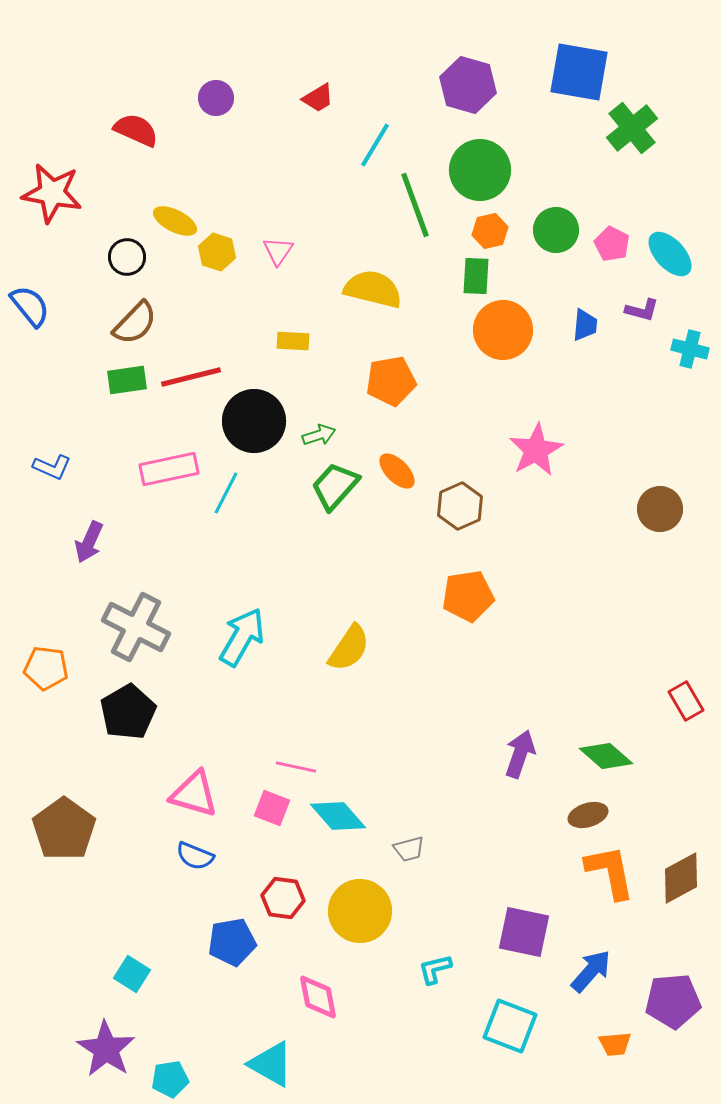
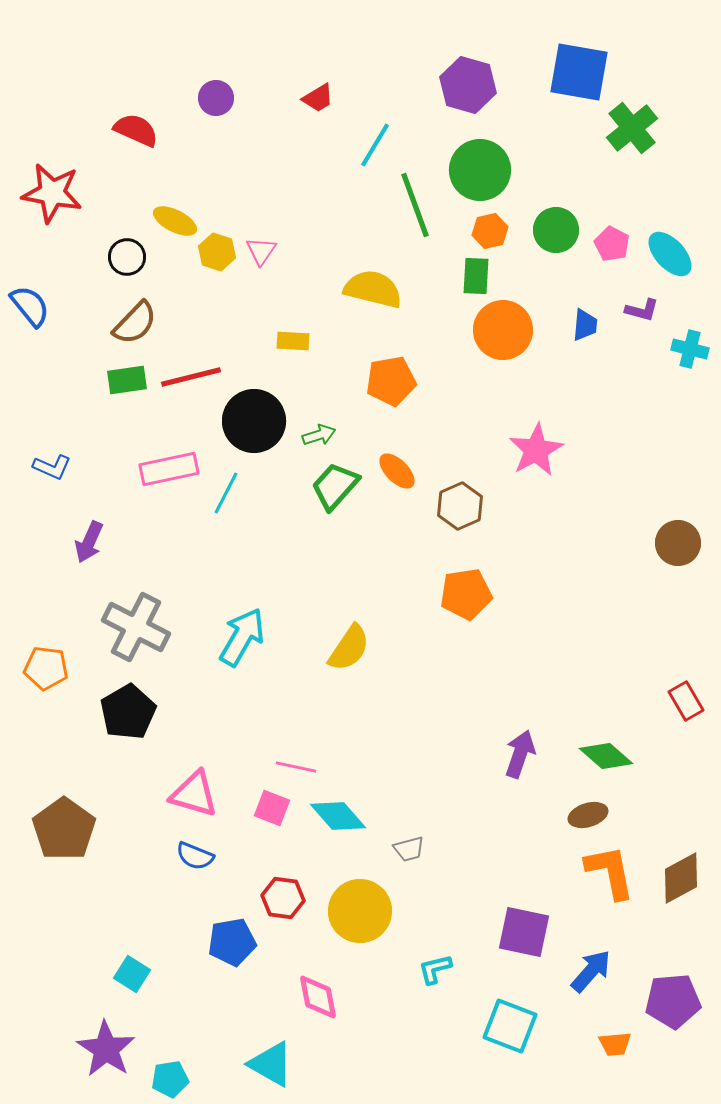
pink triangle at (278, 251): moved 17 px left
brown circle at (660, 509): moved 18 px right, 34 px down
orange pentagon at (468, 596): moved 2 px left, 2 px up
